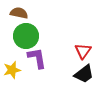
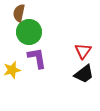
brown semicircle: rotated 90 degrees counterclockwise
green circle: moved 3 px right, 4 px up
